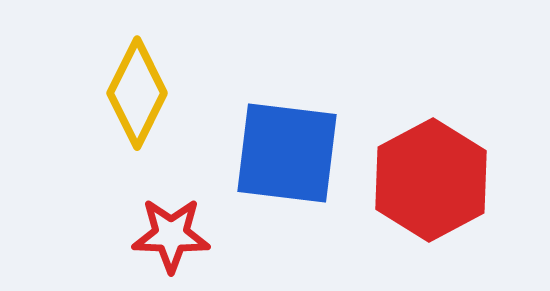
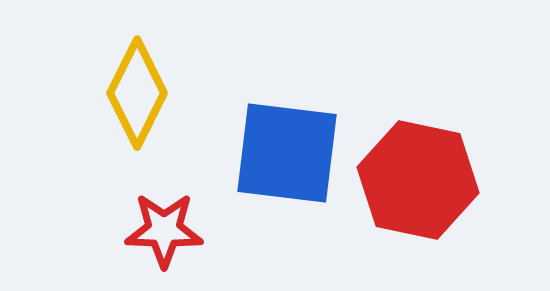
red hexagon: moved 13 px left; rotated 20 degrees counterclockwise
red star: moved 7 px left, 5 px up
